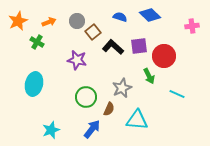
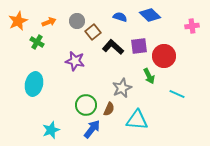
purple star: moved 2 px left, 1 px down
green circle: moved 8 px down
